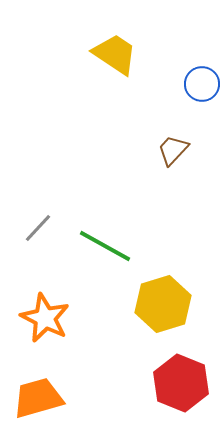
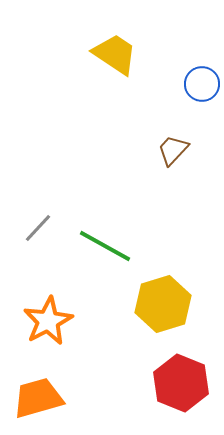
orange star: moved 3 px right, 3 px down; rotated 18 degrees clockwise
